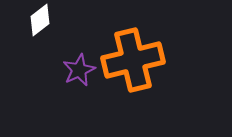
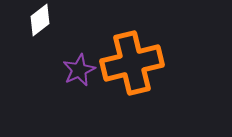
orange cross: moved 1 px left, 3 px down
